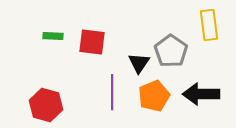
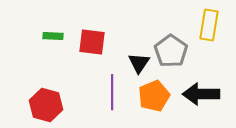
yellow rectangle: rotated 16 degrees clockwise
